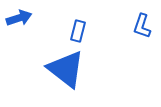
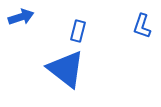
blue arrow: moved 2 px right, 1 px up
